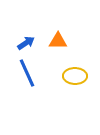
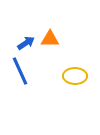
orange triangle: moved 8 px left, 2 px up
blue line: moved 7 px left, 2 px up
